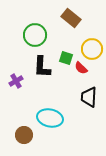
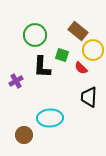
brown rectangle: moved 7 px right, 13 px down
yellow circle: moved 1 px right, 1 px down
green square: moved 4 px left, 3 px up
cyan ellipse: rotated 15 degrees counterclockwise
